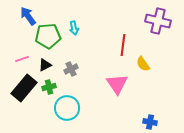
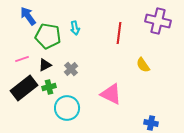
cyan arrow: moved 1 px right
green pentagon: rotated 15 degrees clockwise
red line: moved 4 px left, 12 px up
yellow semicircle: moved 1 px down
gray cross: rotated 16 degrees counterclockwise
pink triangle: moved 6 px left, 10 px down; rotated 30 degrees counterclockwise
black rectangle: rotated 12 degrees clockwise
blue cross: moved 1 px right, 1 px down
